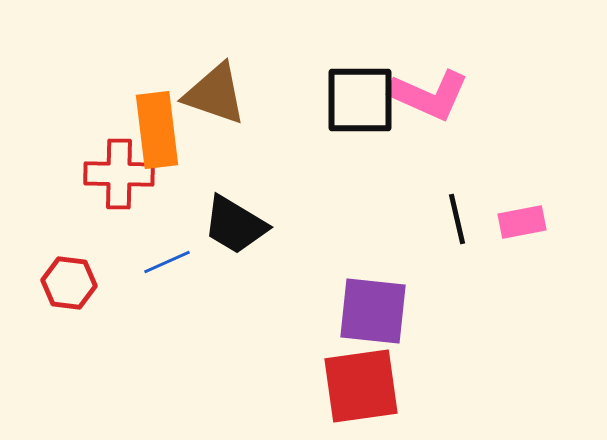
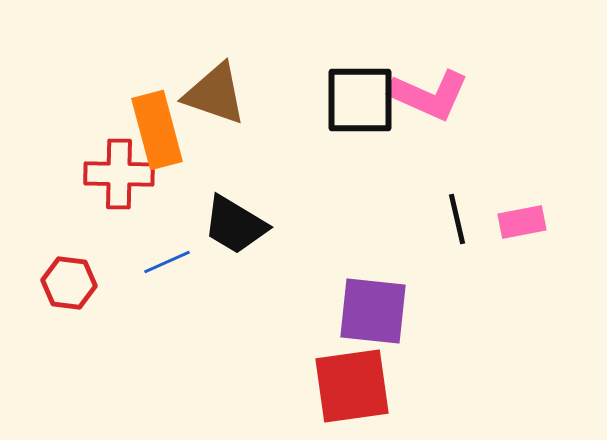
orange rectangle: rotated 8 degrees counterclockwise
red square: moved 9 px left
